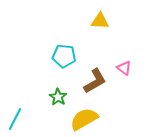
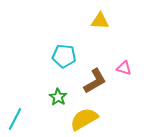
pink triangle: rotated 21 degrees counterclockwise
